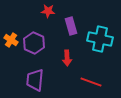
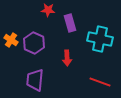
red star: moved 1 px up
purple rectangle: moved 1 px left, 3 px up
red line: moved 9 px right
